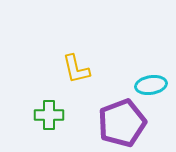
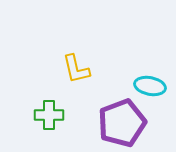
cyan ellipse: moved 1 px left, 1 px down; rotated 20 degrees clockwise
